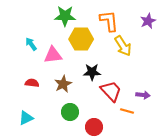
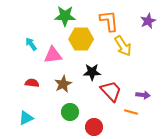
orange line: moved 4 px right, 1 px down
